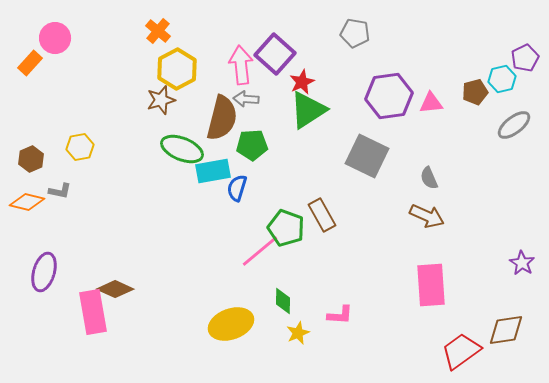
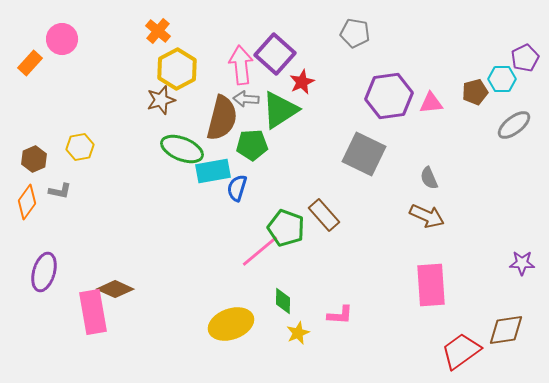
pink circle at (55, 38): moved 7 px right, 1 px down
cyan hexagon at (502, 79): rotated 12 degrees clockwise
green triangle at (308, 110): moved 28 px left
gray square at (367, 156): moved 3 px left, 2 px up
brown hexagon at (31, 159): moved 3 px right
orange diamond at (27, 202): rotated 68 degrees counterclockwise
brown rectangle at (322, 215): moved 2 px right; rotated 12 degrees counterclockwise
purple star at (522, 263): rotated 30 degrees counterclockwise
